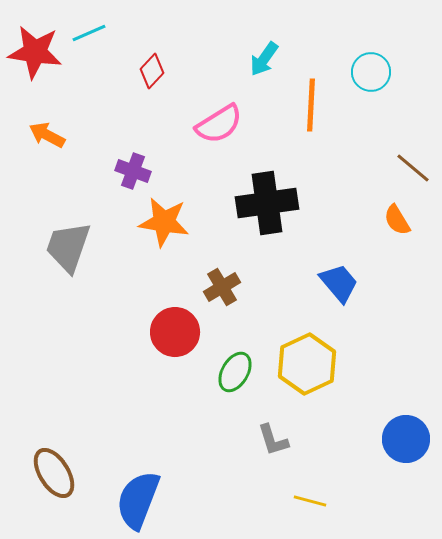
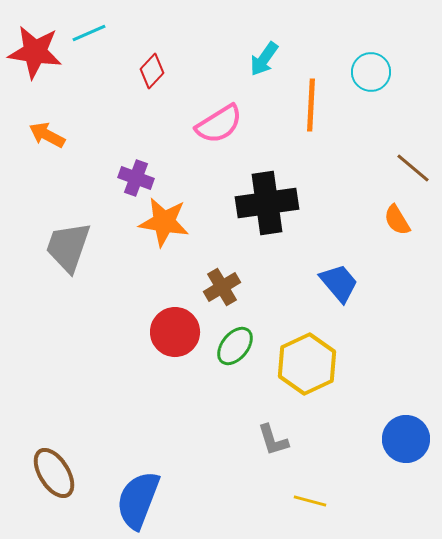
purple cross: moved 3 px right, 7 px down
green ellipse: moved 26 px up; rotated 9 degrees clockwise
